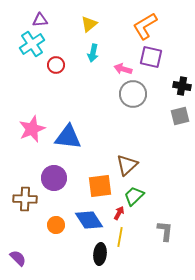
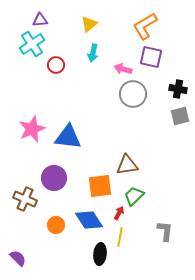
black cross: moved 4 px left, 3 px down
brown triangle: rotated 35 degrees clockwise
brown cross: rotated 20 degrees clockwise
